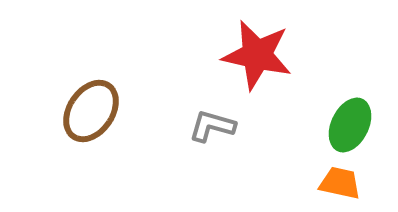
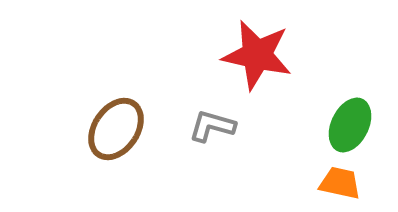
brown ellipse: moved 25 px right, 18 px down
